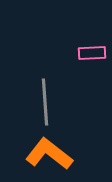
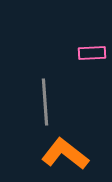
orange L-shape: moved 16 px right
